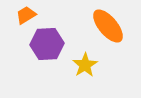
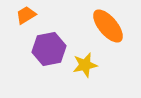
purple hexagon: moved 2 px right, 5 px down; rotated 8 degrees counterclockwise
yellow star: rotated 20 degrees clockwise
